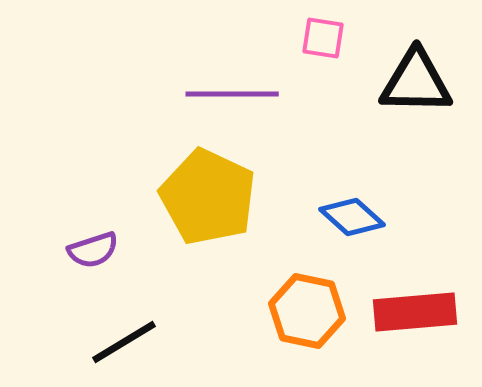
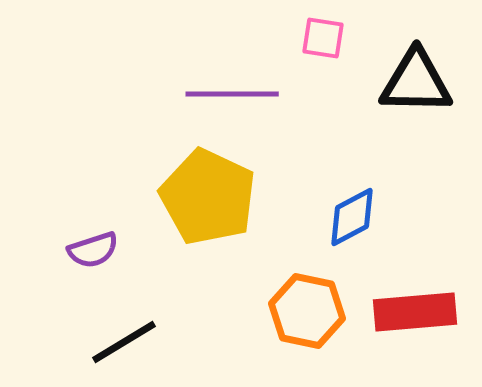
blue diamond: rotated 70 degrees counterclockwise
